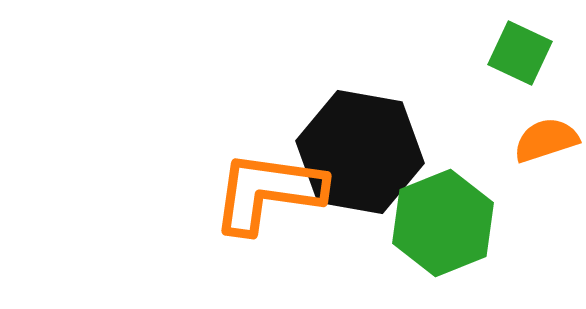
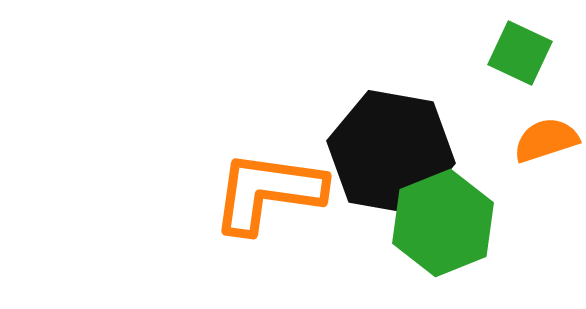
black hexagon: moved 31 px right
